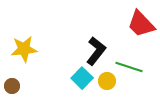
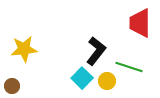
red trapezoid: moved 1 px left, 1 px up; rotated 44 degrees clockwise
